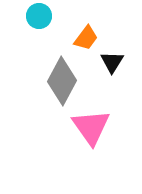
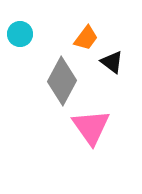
cyan circle: moved 19 px left, 18 px down
black triangle: rotated 25 degrees counterclockwise
